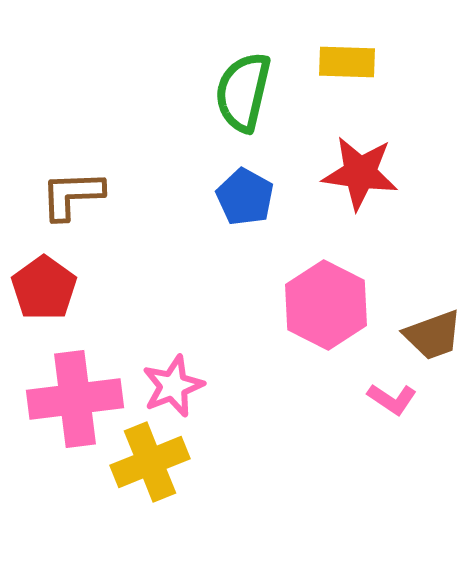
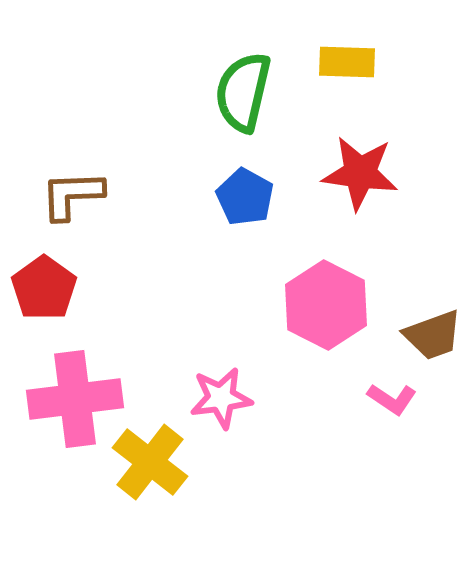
pink star: moved 48 px right, 12 px down; rotated 14 degrees clockwise
yellow cross: rotated 30 degrees counterclockwise
